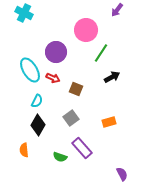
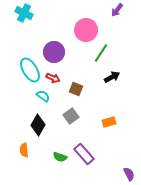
purple circle: moved 2 px left
cyan semicircle: moved 6 px right, 5 px up; rotated 80 degrees counterclockwise
gray square: moved 2 px up
purple rectangle: moved 2 px right, 6 px down
purple semicircle: moved 7 px right
